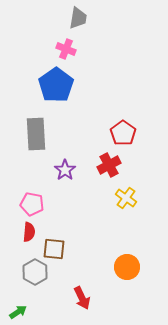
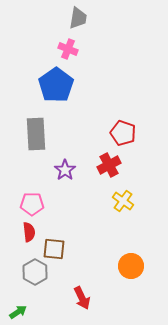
pink cross: moved 2 px right
red pentagon: rotated 15 degrees counterclockwise
yellow cross: moved 3 px left, 3 px down
pink pentagon: rotated 10 degrees counterclockwise
red semicircle: rotated 12 degrees counterclockwise
orange circle: moved 4 px right, 1 px up
